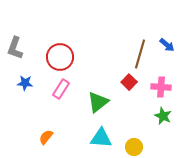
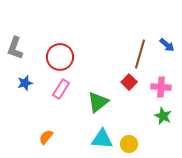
blue star: rotated 21 degrees counterclockwise
cyan triangle: moved 1 px right, 1 px down
yellow circle: moved 5 px left, 3 px up
